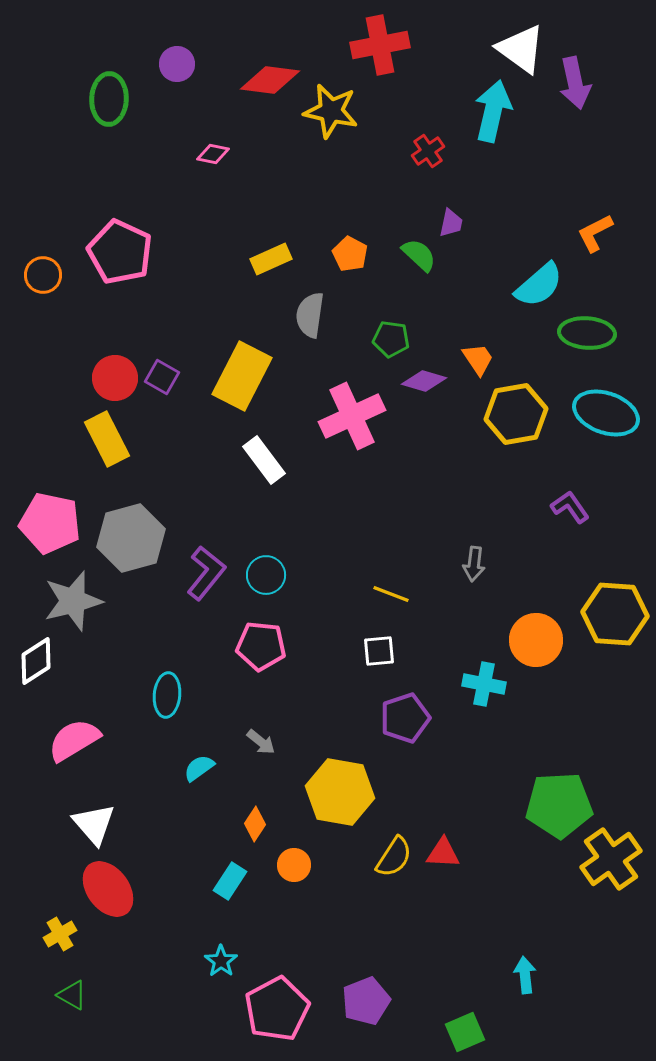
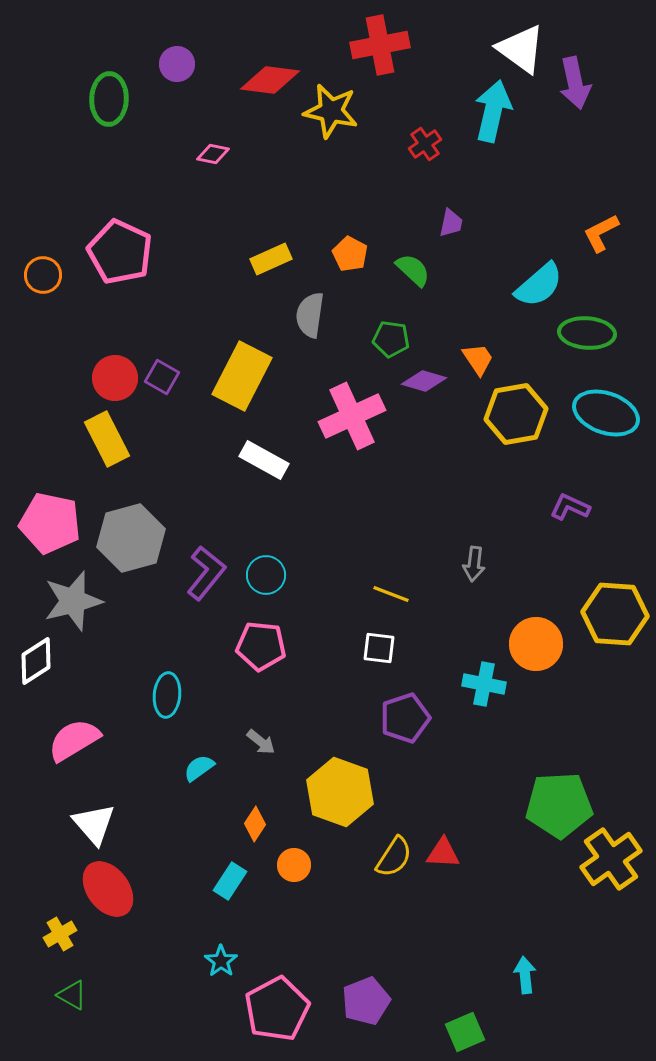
red cross at (428, 151): moved 3 px left, 7 px up
orange L-shape at (595, 233): moved 6 px right
green semicircle at (419, 255): moved 6 px left, 15 px down
white rectangle at (264, 460): rotated 24 degrees counterclockwise
purple L-shape at (570, 507): rotated 30 degrees counterclockwise
orange circle at (536, 640): moved 4 px down
white square at (379, 651): moved 3 px up; rotated 12 degrees clockwise
yellow hexagon at (340, 792): rotated 10 degrees clockwise
